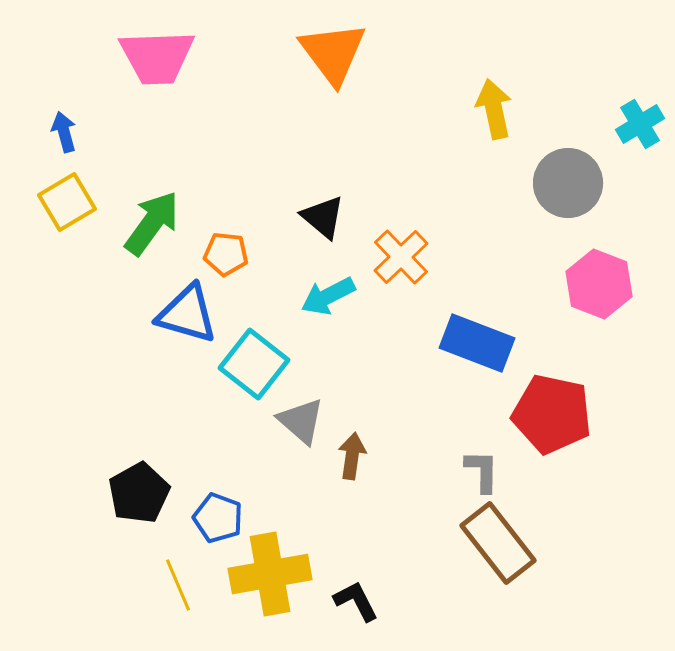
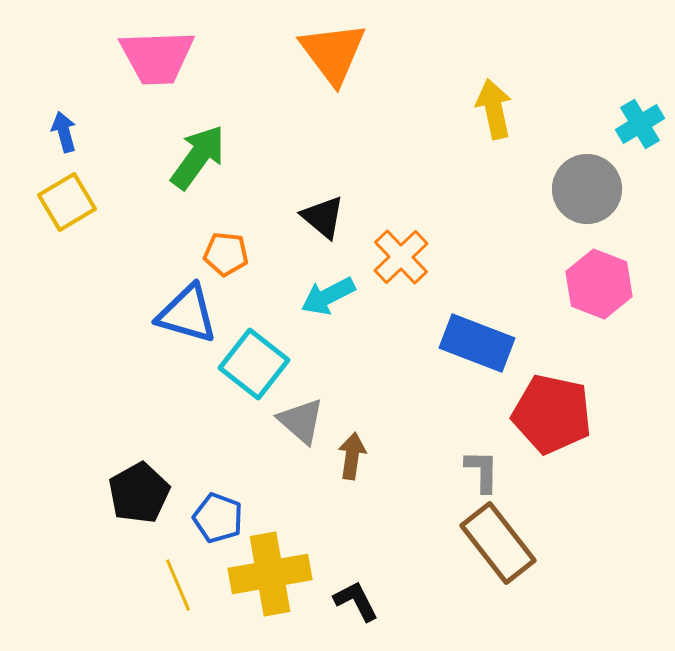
gray circle: moved 19 px right, 6 px down
green arrow: moved 46 px right, 66 px up
